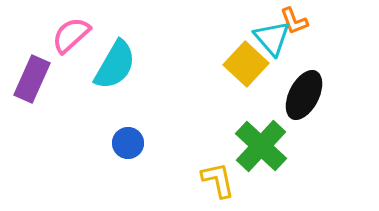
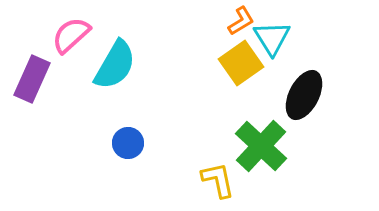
orange L-shape: moved 53 px left; rotated 100 degrees counterclockwise
cyan triangle: rotated 9 degrees clockwise
yellow square: moved 5 px left, 1 px up; rotated 12 degrees clockwise
